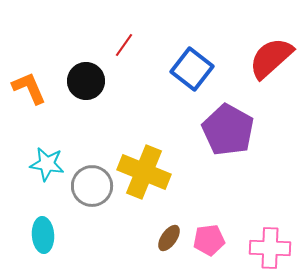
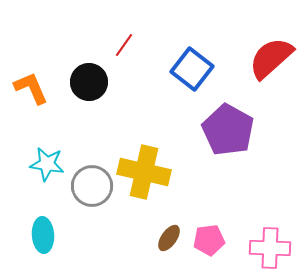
black circle: moved 3 px right, 1 px down
orange L-shape: moved 2 px right
yellow cross: rotated 9 degrees counterclockwise
